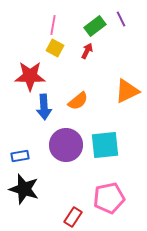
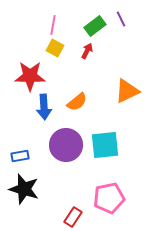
orange semicircle: moved 1 px left, 1 px down
